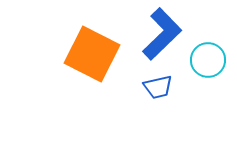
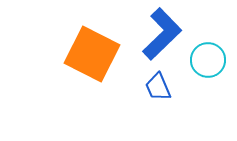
blue trapezoid: rotated 80 degrees clockwise
